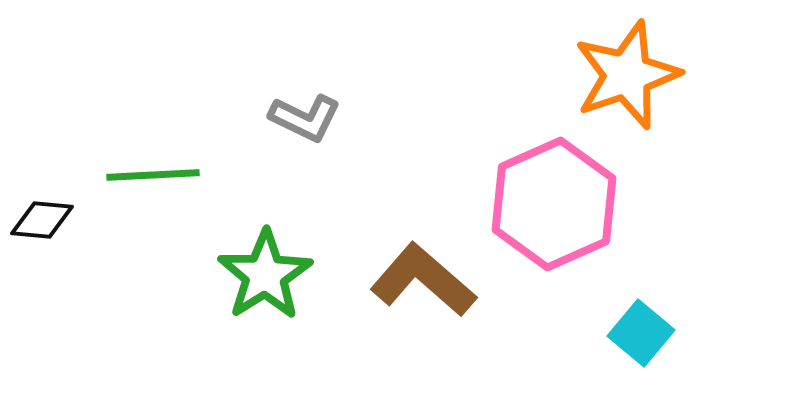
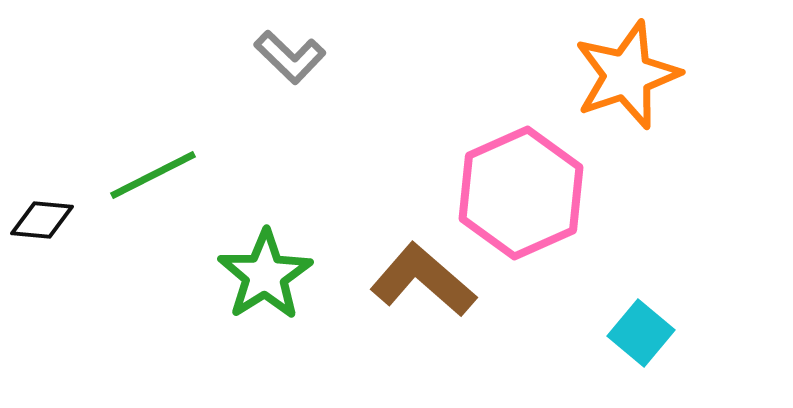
gray L-shape: moved 15 px left, 61 px up; rotated 18 degrees clockwise
green line: rotated 24 degrees counterclockwise
pink hexagon: moved 33 px left, 11 px up
